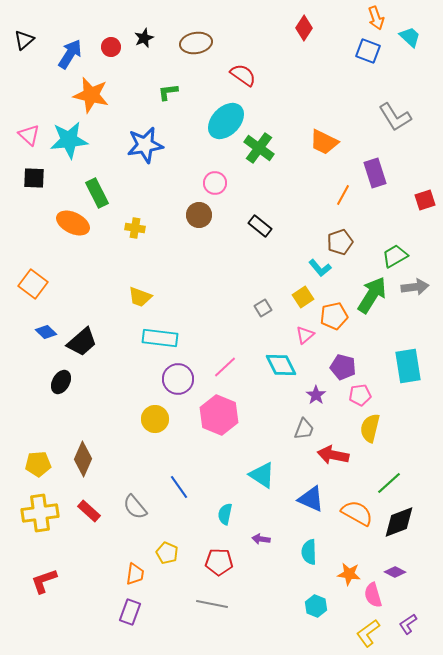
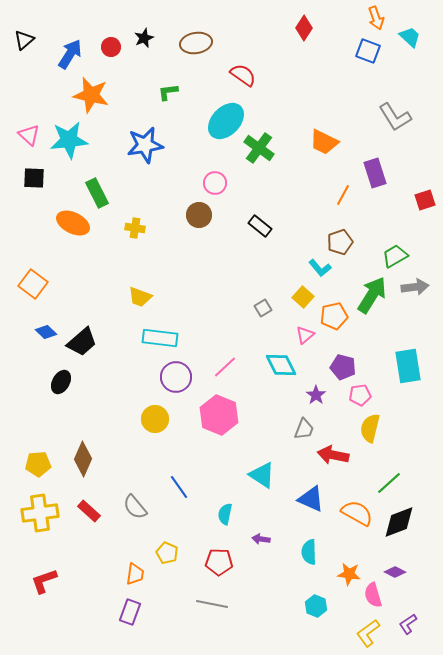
yellow square at (303, 297): rotated 15 degrees counterclockwise
purple circle at (178, 379): moved 2 px left, 2 px up
